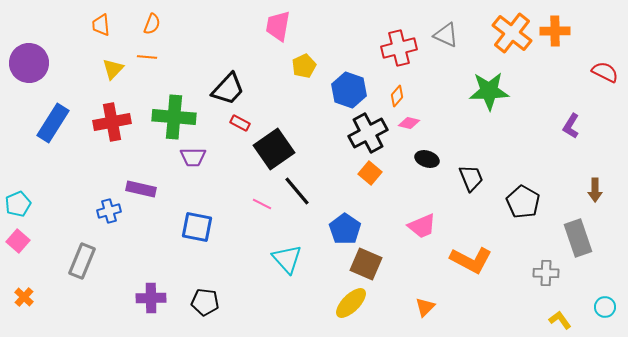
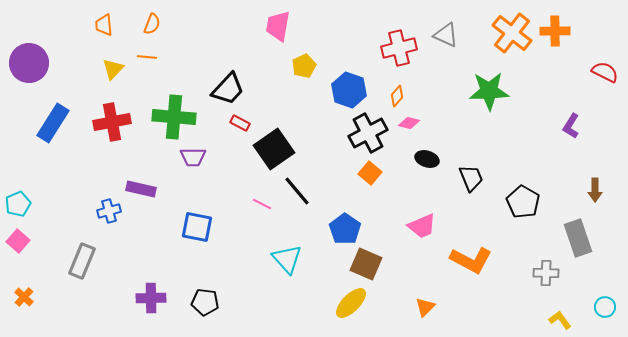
orange trapezoid at (101, 25): moved 3 px right
